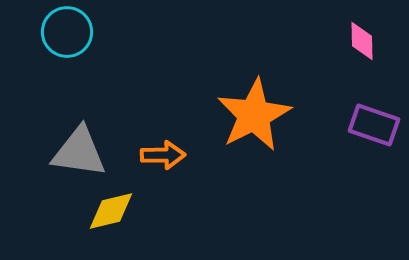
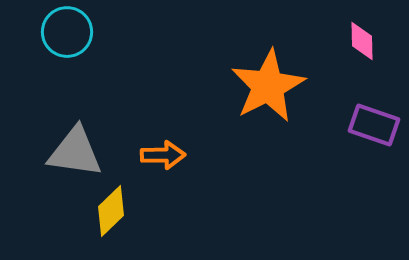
orange star: moved 14 px right, 29 px up
gray triangle: moved 4 px left
yellow diamond: rotated 30 degrees counterclockwise
